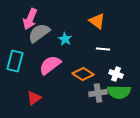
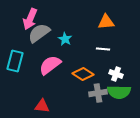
orange triangle: moved 9 px right, 1 px down; rotated 42 degrees counterclockwise
red triangle: moved 8 px right, 8 px down; rotated 42 degrees clockwise
